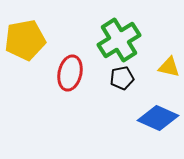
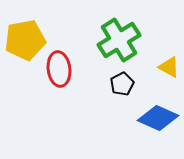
yellow triangle: rotated 15 degrees clockwise
red ellipse: moved 11 px left, 4 px up; rotated 20 degrees counterclockwise
black pentagon: moved 6 px down; rotated 15 degrees counterclockwise
